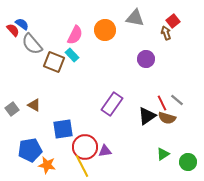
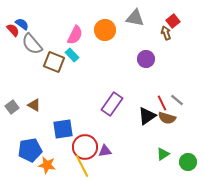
gray square: moved 2 px up
